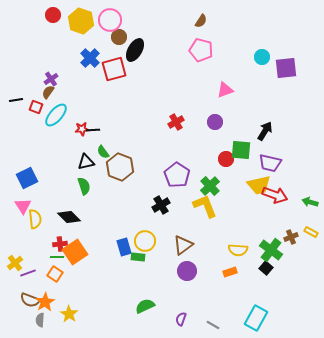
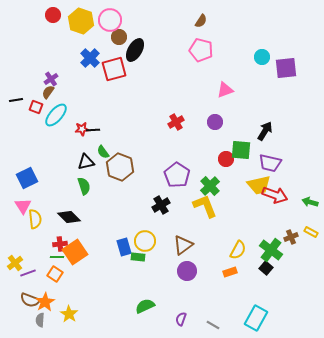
yellow semicircle at (238, 250): rotated 66 degrees counterclockwise
